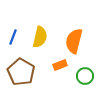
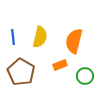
blue line: rotated 28 degrees counterclockwise
